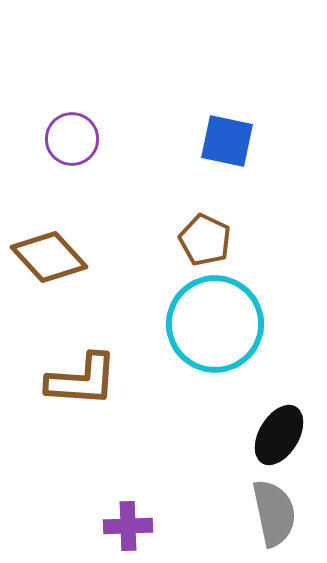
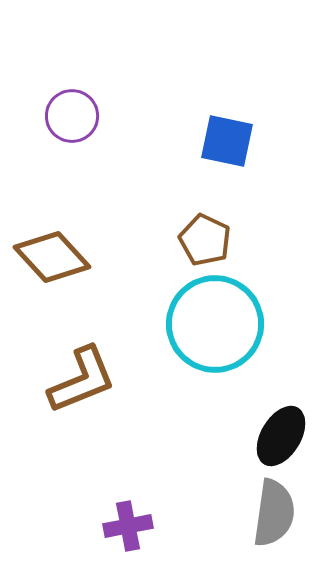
purple circle: moved 23 px up
brown diamond: moved 3 px right
brown L-shape: rotated 26 degrees counterclockwise
black ellipse: moved 2 px right, 1 px down
gray semicircle: rotated 20 degrees clockwise
purple cross: rotated 9 degrees counterclockwise
